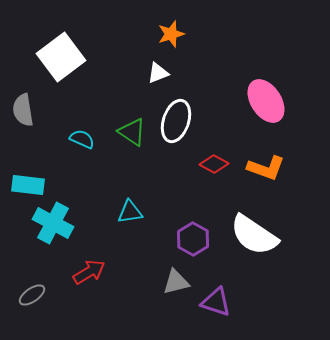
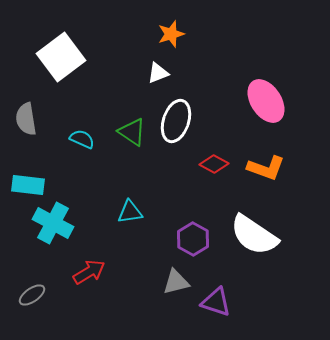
gray semicircle: moved 3 px right, 9 px down
